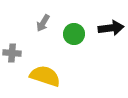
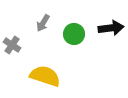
gray cross: moved 8 px up; rotated 30 degrees clockwise
